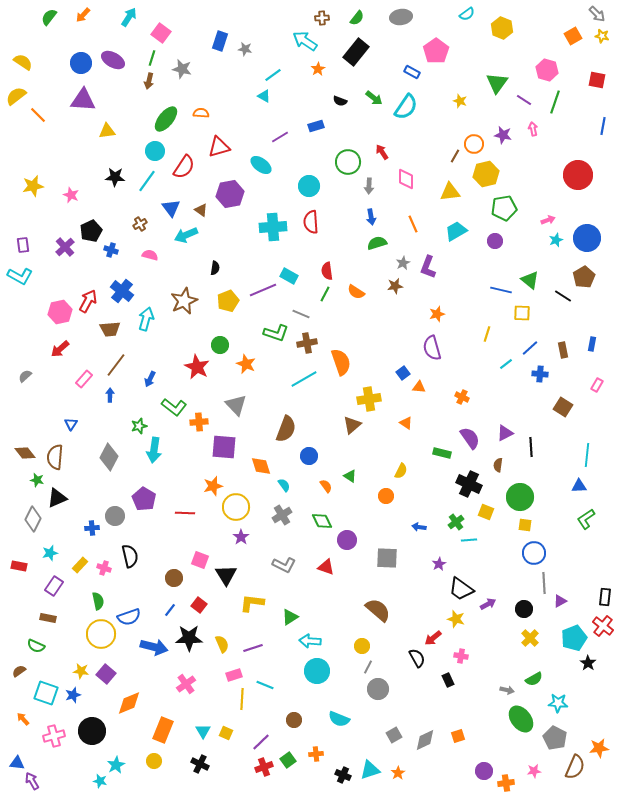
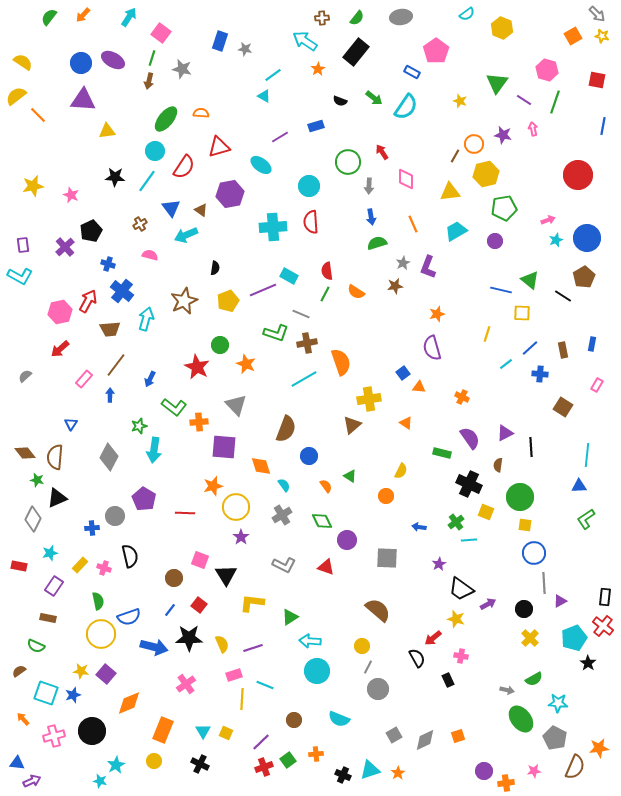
blue cross at (111, 250): moved 3 px left, 14 px down
purple arrow at (32, 781): rotated 96 degrees clockwise
